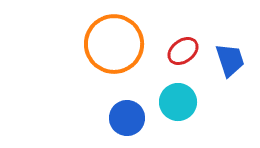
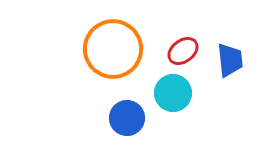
orange circle: moved 1 px left, 5 px down
blue trapezoid: rotated 12 degrees clockwise
cyan circle: moved 5 px left, 9 px up
